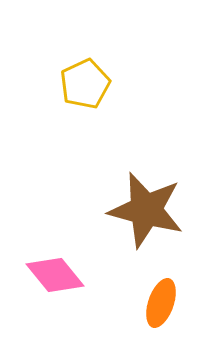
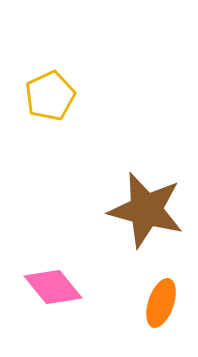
yellow pentagon: moved 35 px left, 12 px down
pink diamond: moved 2 px left, 12 px down
